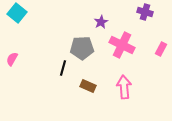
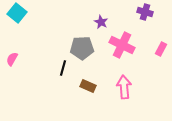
purple star: rotated 16 degrees counterclockwise
